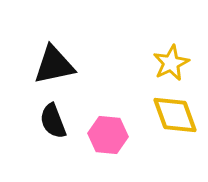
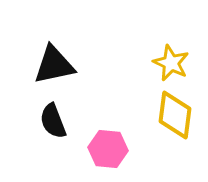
yellow star: rotated 21 degrees counterclockwise
yellow diamond: rotated 27 degrees clockwise
pink hexagon: moved 14 px down
